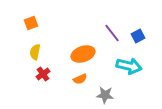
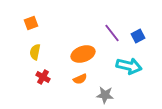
red cross: moved 3 px down; rotated 24 degrees counterclockwise
